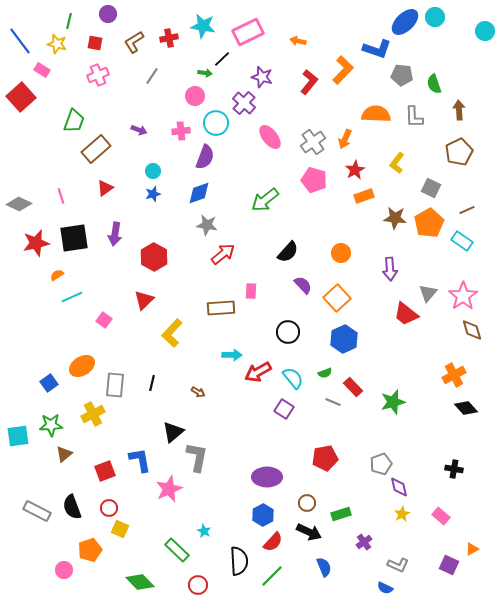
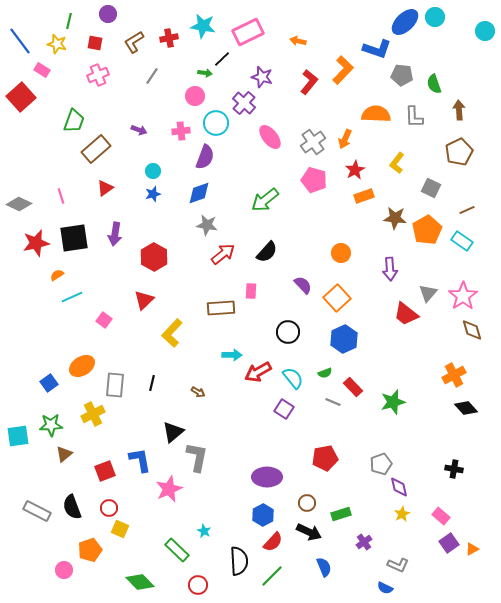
orange pentagon at (429, 223): moved 2 px left, 7 px down
black semicircle at (288, 252): moved 21 px left
purple square at (449, 565): moved 22 px up; rotated 30 degrees clockwise
